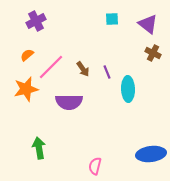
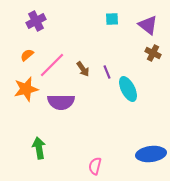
purple triangle: moved 1 px down
pink line: moved 1 px right, 2 px up
cyan ellipse: rotated 25 degrees counterclockwise
purple semicircle: moved 8 px left
